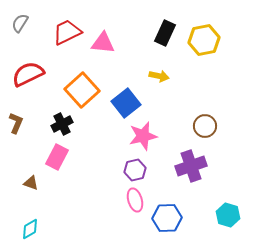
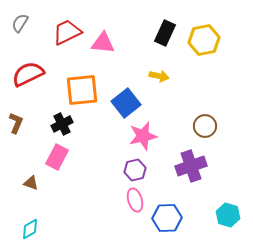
orange square: rotated 36 degrees clockwise
